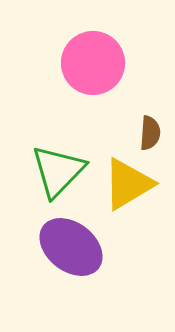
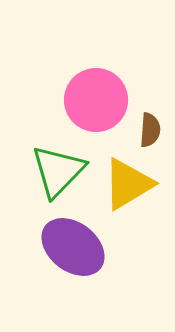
pink circle: moved 3 px right, 37 px down
brown semicircle: moved 3 px up
purple ellipse: moved 2 px right
